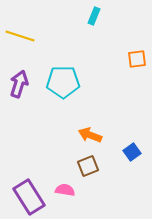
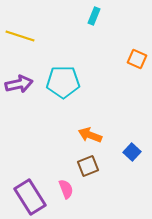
orange square: rotated 30 degrees clockwise
purple arrow: rotated 60 degrees clockwise
blue square: rotated 12 degrees counterclockwise
pink semicircle: moved 1 px right, 1 px up; rotated 60 degrees clockwise
purple rectangle: moved 1 px right
